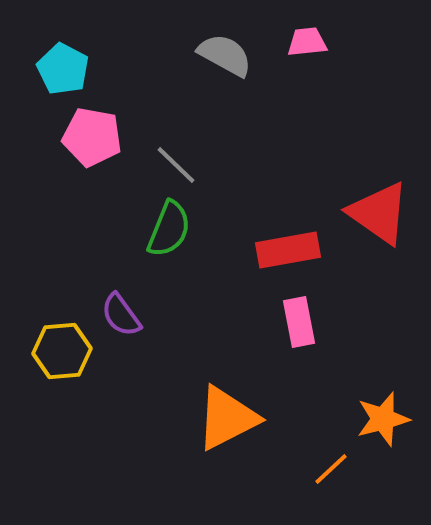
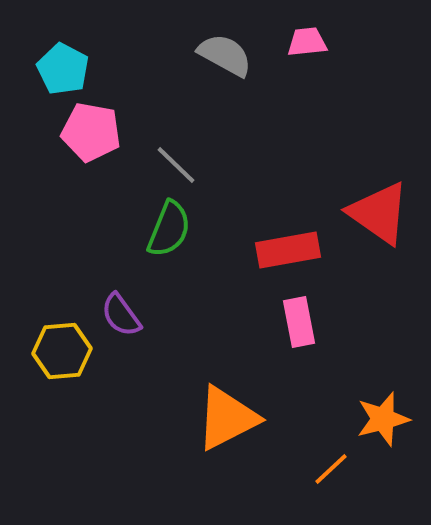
pink pentagon: moved 1 px left, 5 px up
